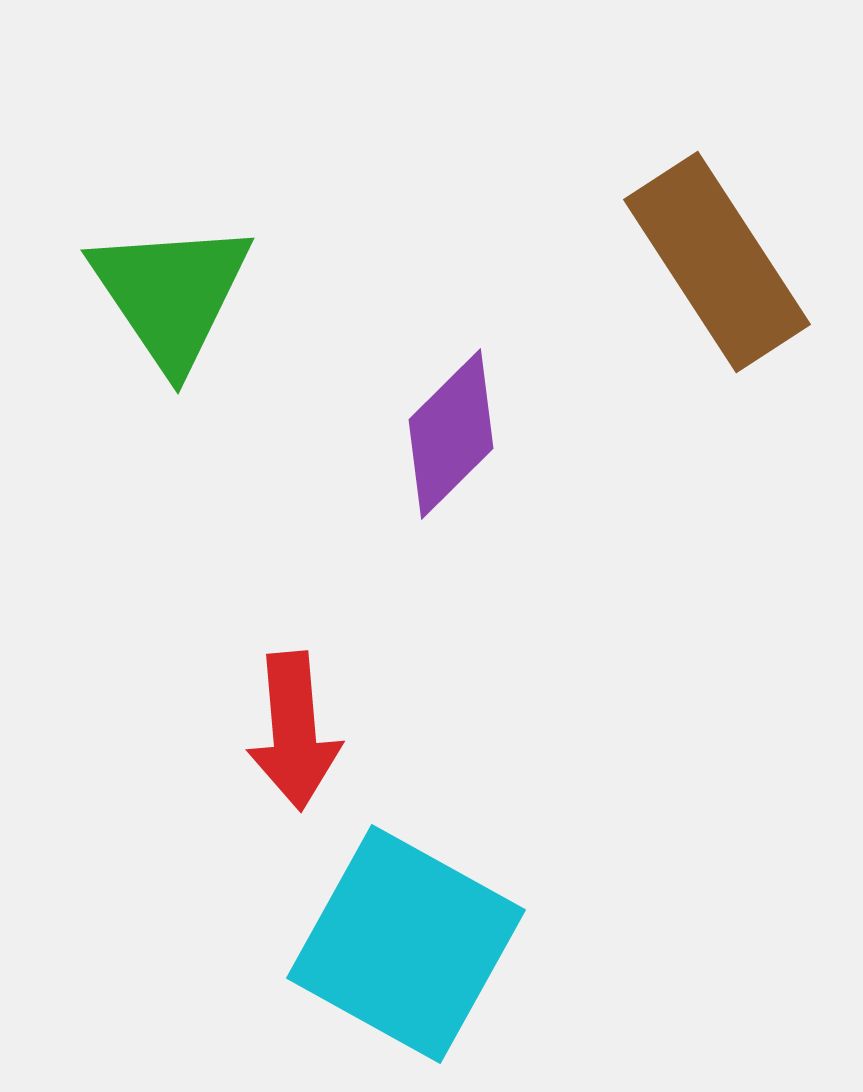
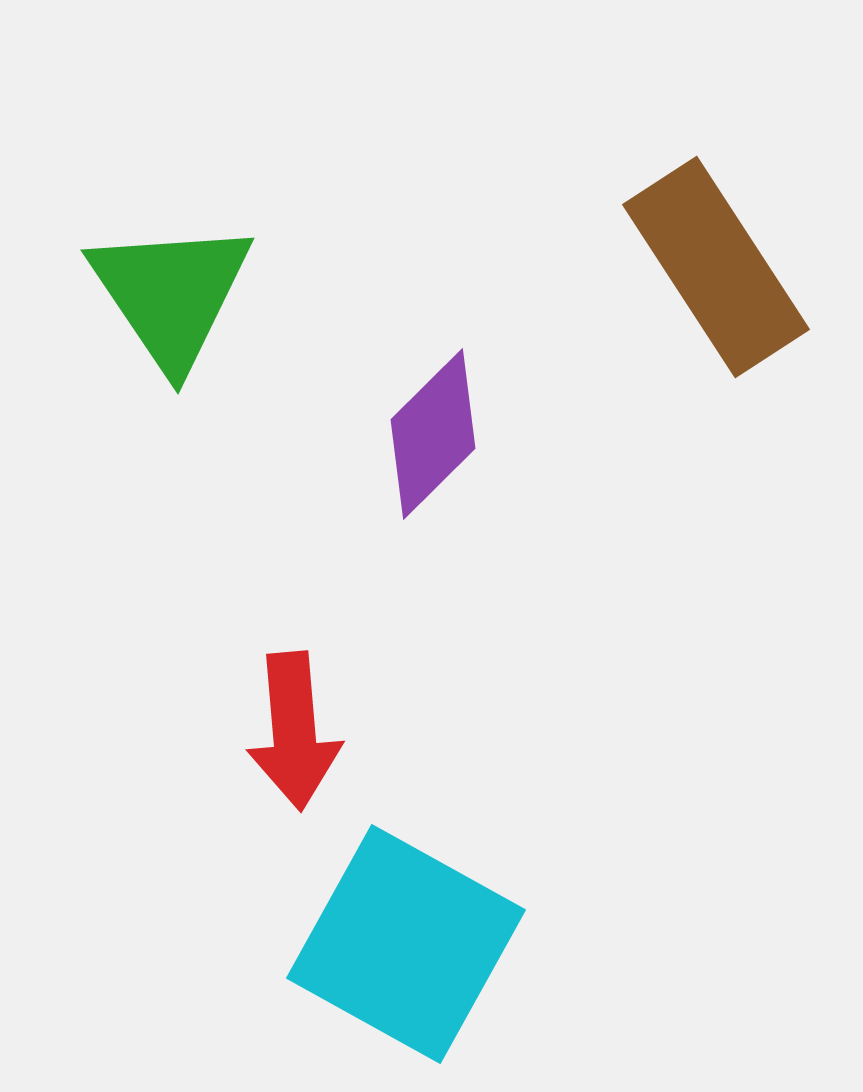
brown rectangle: moved 1 px left, 5 px down
purple diamond: moved 18 px left
